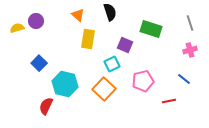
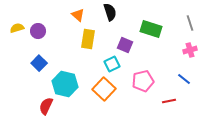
purple circle: moved 2 px right, 10 px down
